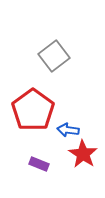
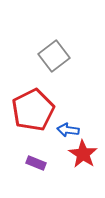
red pentagon: rotated 9 degrees clockwise
purple rectangle: moved 3 px left, 1 px up
